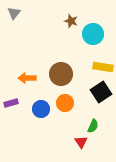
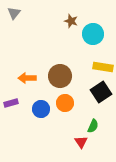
brown circle: moved 1 px left, 2 px down
